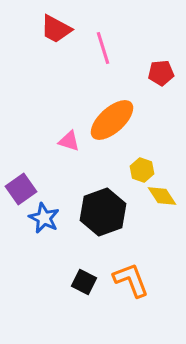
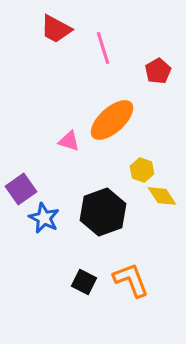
red pentagon: moved 3 px left, 2 px up; rotated 25 degrees counterclockwise
